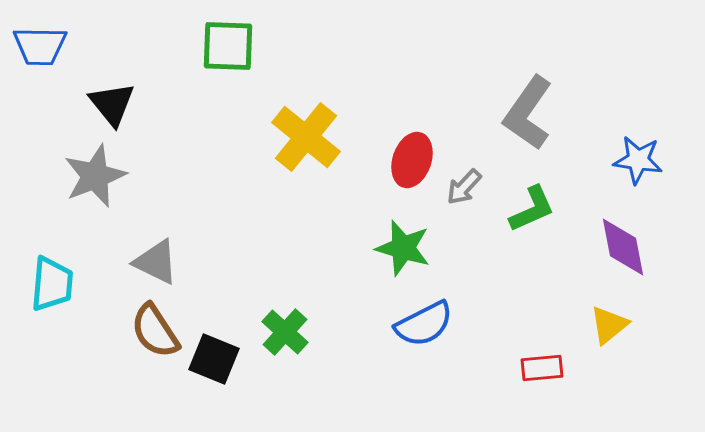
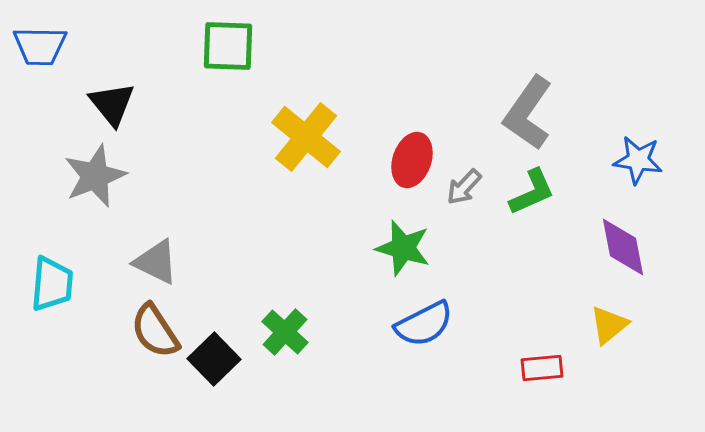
green L-shape: moved 17 px up
black square: rotated 24 degrees clockwise
